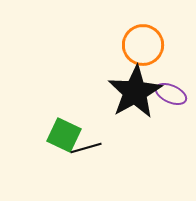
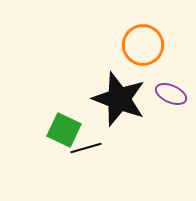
black star: moved 16 px left, 7 px down; rotated 22 degrees counterclockwise
green square: moved 5 px up
